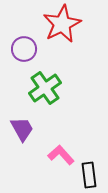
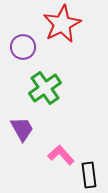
purple circle: moved 1 px left, 2 px up
